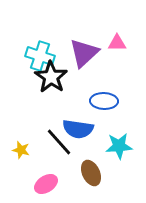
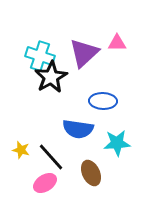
black star: rotated 8 degrees clockwise
blue ellipse: moved 1 px left
black line: moved 8 px left, 15 px down
cyan star: moved 2 px left, 3 px up
pink ellipse: moved 1 px left, 1 px up
